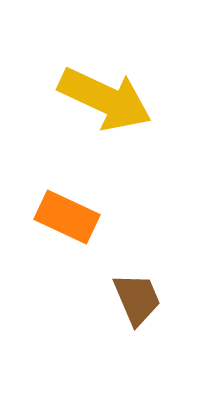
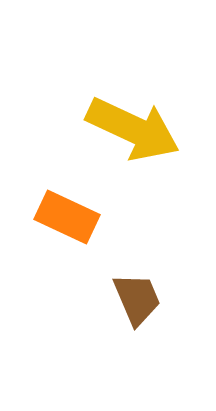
yellow arrow: moved 28 px right, 30 px down
